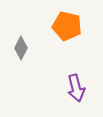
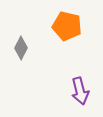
purple arrow: moved 4 px right, 3 px down
